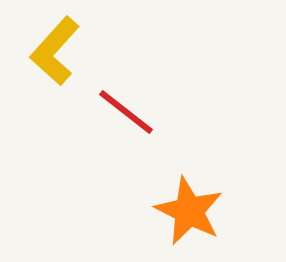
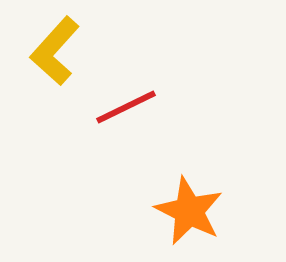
red line: moved 5 px up; rotated 64 degrees counterclockwise
